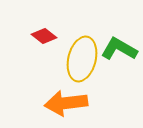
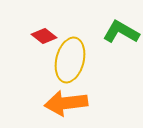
green L-shape: moved 2 px right, 17 px up
yellow ellipse: moved 12 px left, 1 px down
